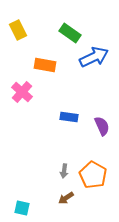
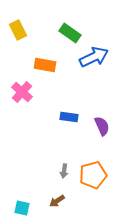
orange pentagon: rotated 28 degrees clockwise
brown arrow: moved 9 px left, 3 px down
